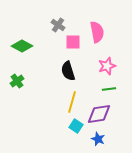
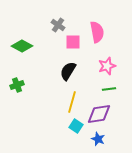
black semicircle: rotated 48 degrees clockwise
green cross: moved 4 px down; rotated 16 degrees clockwise
